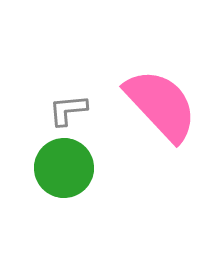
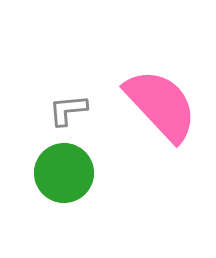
green circle: moved 5 px down
